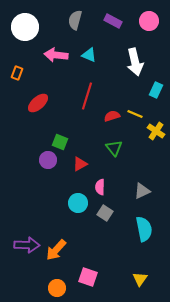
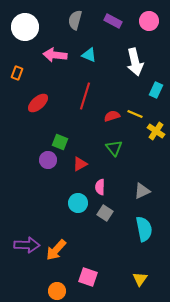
pink arrow: moved 1 px left
red line: moved 2 px left
orange circle: moved 3 px down
